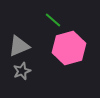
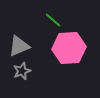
pink hexagon: rotated 12 degrees clockwise
